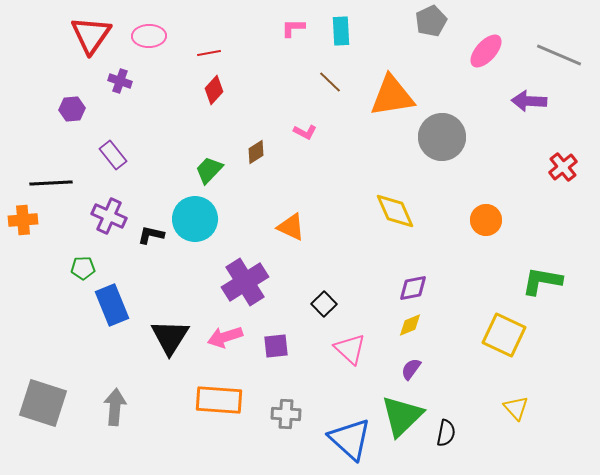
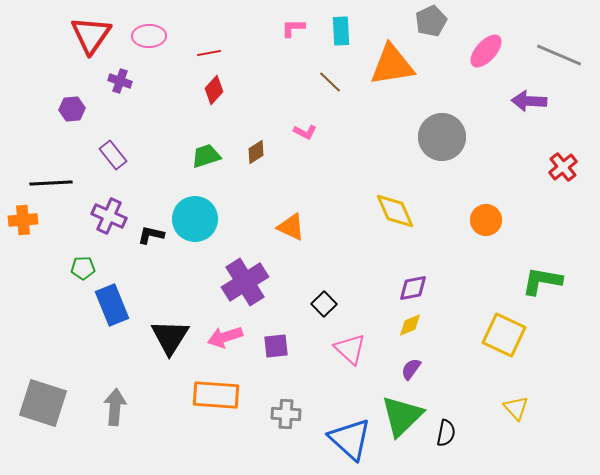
orange triangle at (392, 96): moved 31 px up
green trapezoid at (209, 170): moved 3 px left, 14 px up; rotated 28 degrees clockwise
orange rectangle at (219, 400): moved 3 px left, 5 px up
